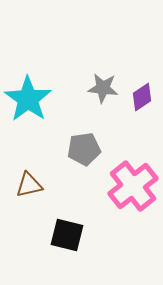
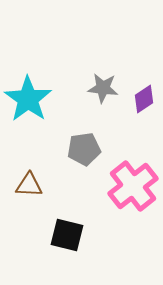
purple diamond: moved 2 px right, 2 px down
brown triangle: rotated 16 degrees clockwise
